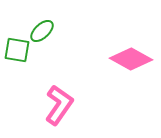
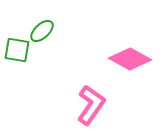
pink diamond: moved 1 px left
pink L-shape: moved 32 px right
